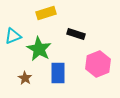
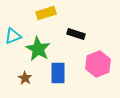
green star: moved 1 px left
